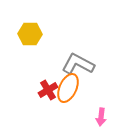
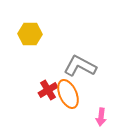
gray L-shape: moved 2 px right, 2 px down
orange ellipse: moved 6 px down; rotated 48 degrees counterclockwise
